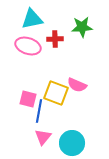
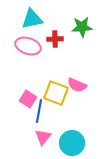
pink square: rotated 18 degrees clockwise
